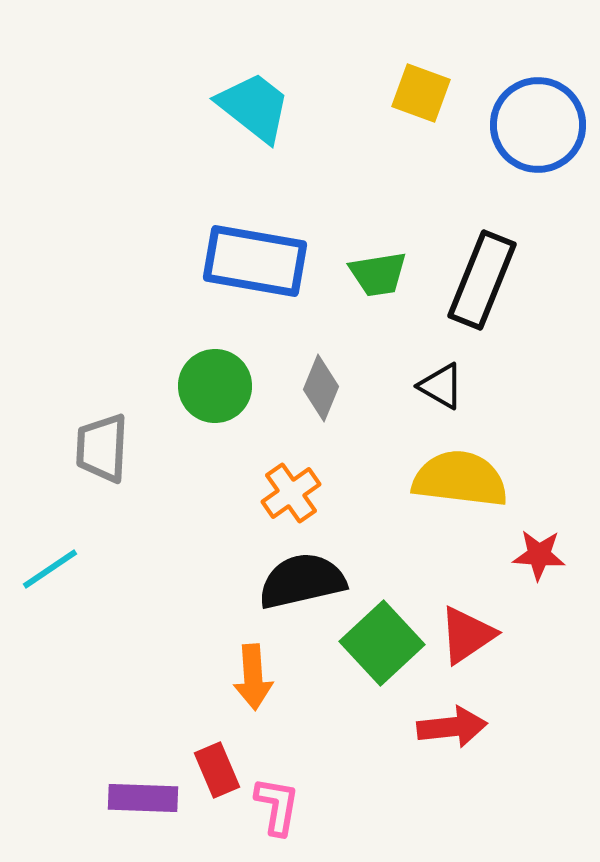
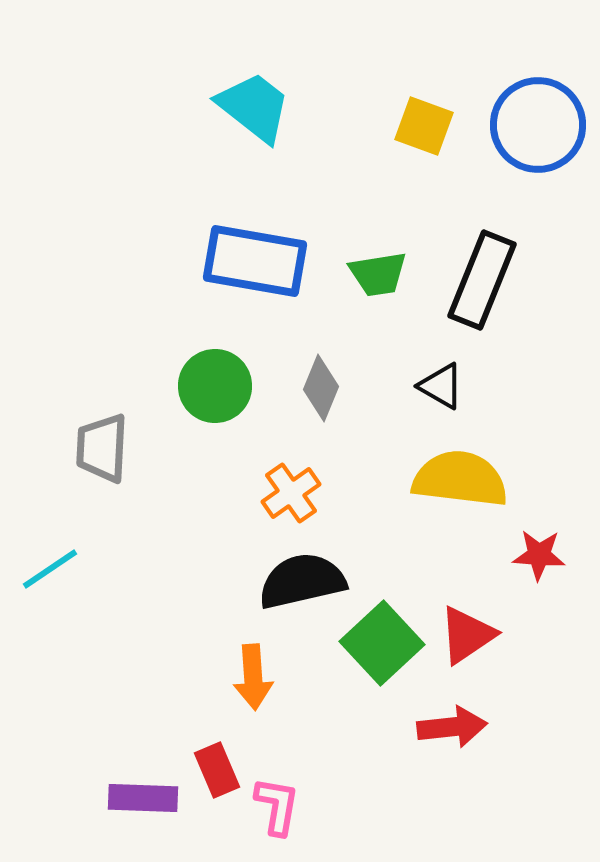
yellow square: moved 3 px right, 33 px down
